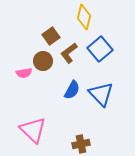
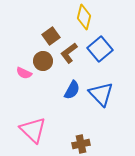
pink semicircle: rotated 35 degrees clockwise
